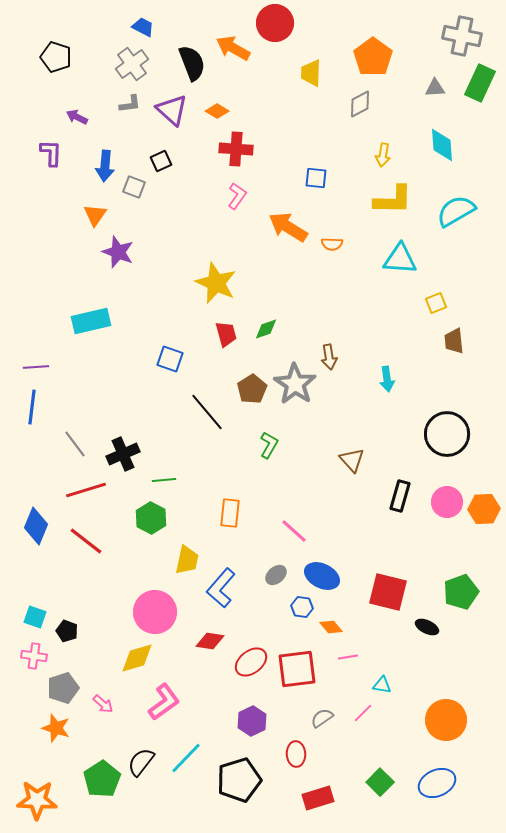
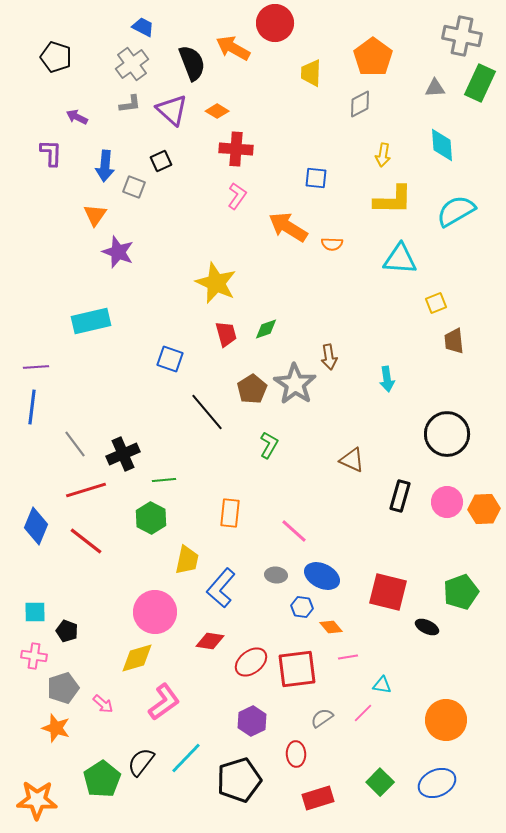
brown triangle at (352, 460): rotated 24 degrees counterclockwise
gray ellipse at (276, 575): rotated 45 degrees clockwise
cyan square at (35, 617): moved 5 px up; rotated 20 degrees counterclockwise
